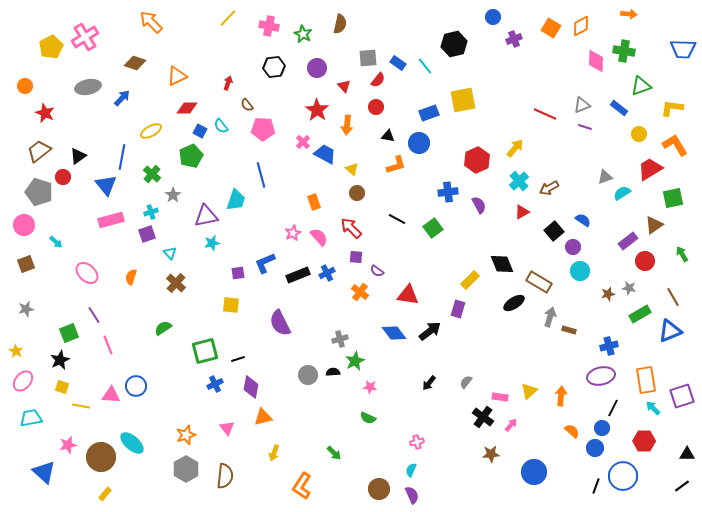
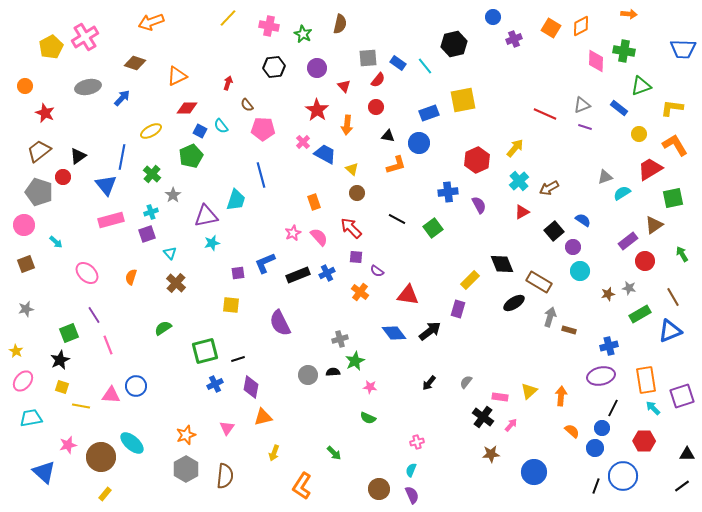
orange arrow at (151, 22): rotated 65 degrees counterclockwise
pink triangle at (227, 428): rotated 14 degrees clockwise
